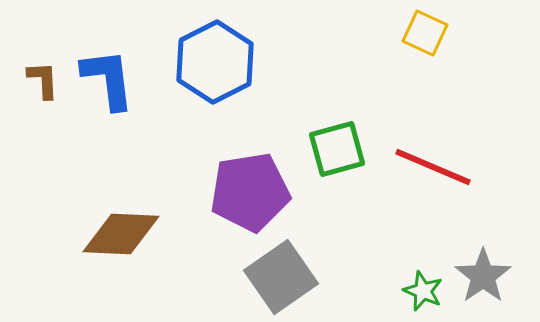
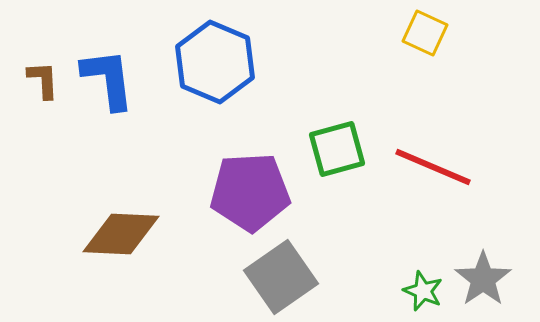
blue hexagon: rotated 10 degrees counterclockwise
purple pentagon: rotated 6 degrees clockwise
gray star: moved 3 px down
